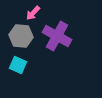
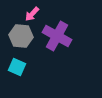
pink arrow: moved 1 px left, 1 px down
cyan square: moved 1 px left, 2 px down
